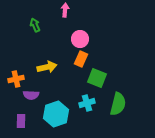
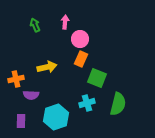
pink arrow: moved 12 px down
cyan hexagon: moved 3 px down
